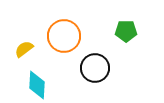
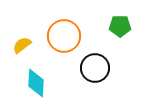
green pentagon: moved 6 px left, 5 px up
yellow semicircle: moved 2 px left, 4 px up
cyan diamond: moved 1 px left, 2 px up
